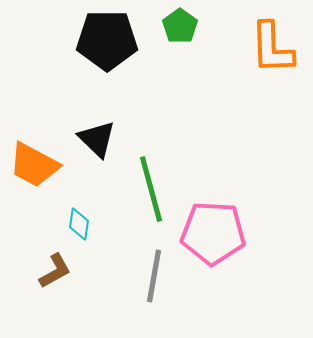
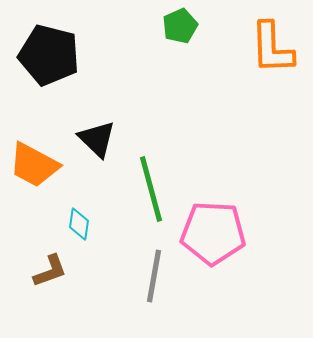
green pentagon: rotated 12 degrees clockwise
black pentagon: moved 58 px left, 15 px down; rotated 14 degrees clockwise
brown L-shape: moved 5 px left; rotated 9 degrees clockwise
